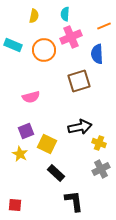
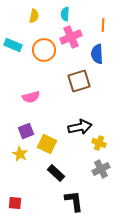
orange line: moved 1 px left, 1 px up; rotated 64 degrees counterclockwise
red square: moved 2 px up
